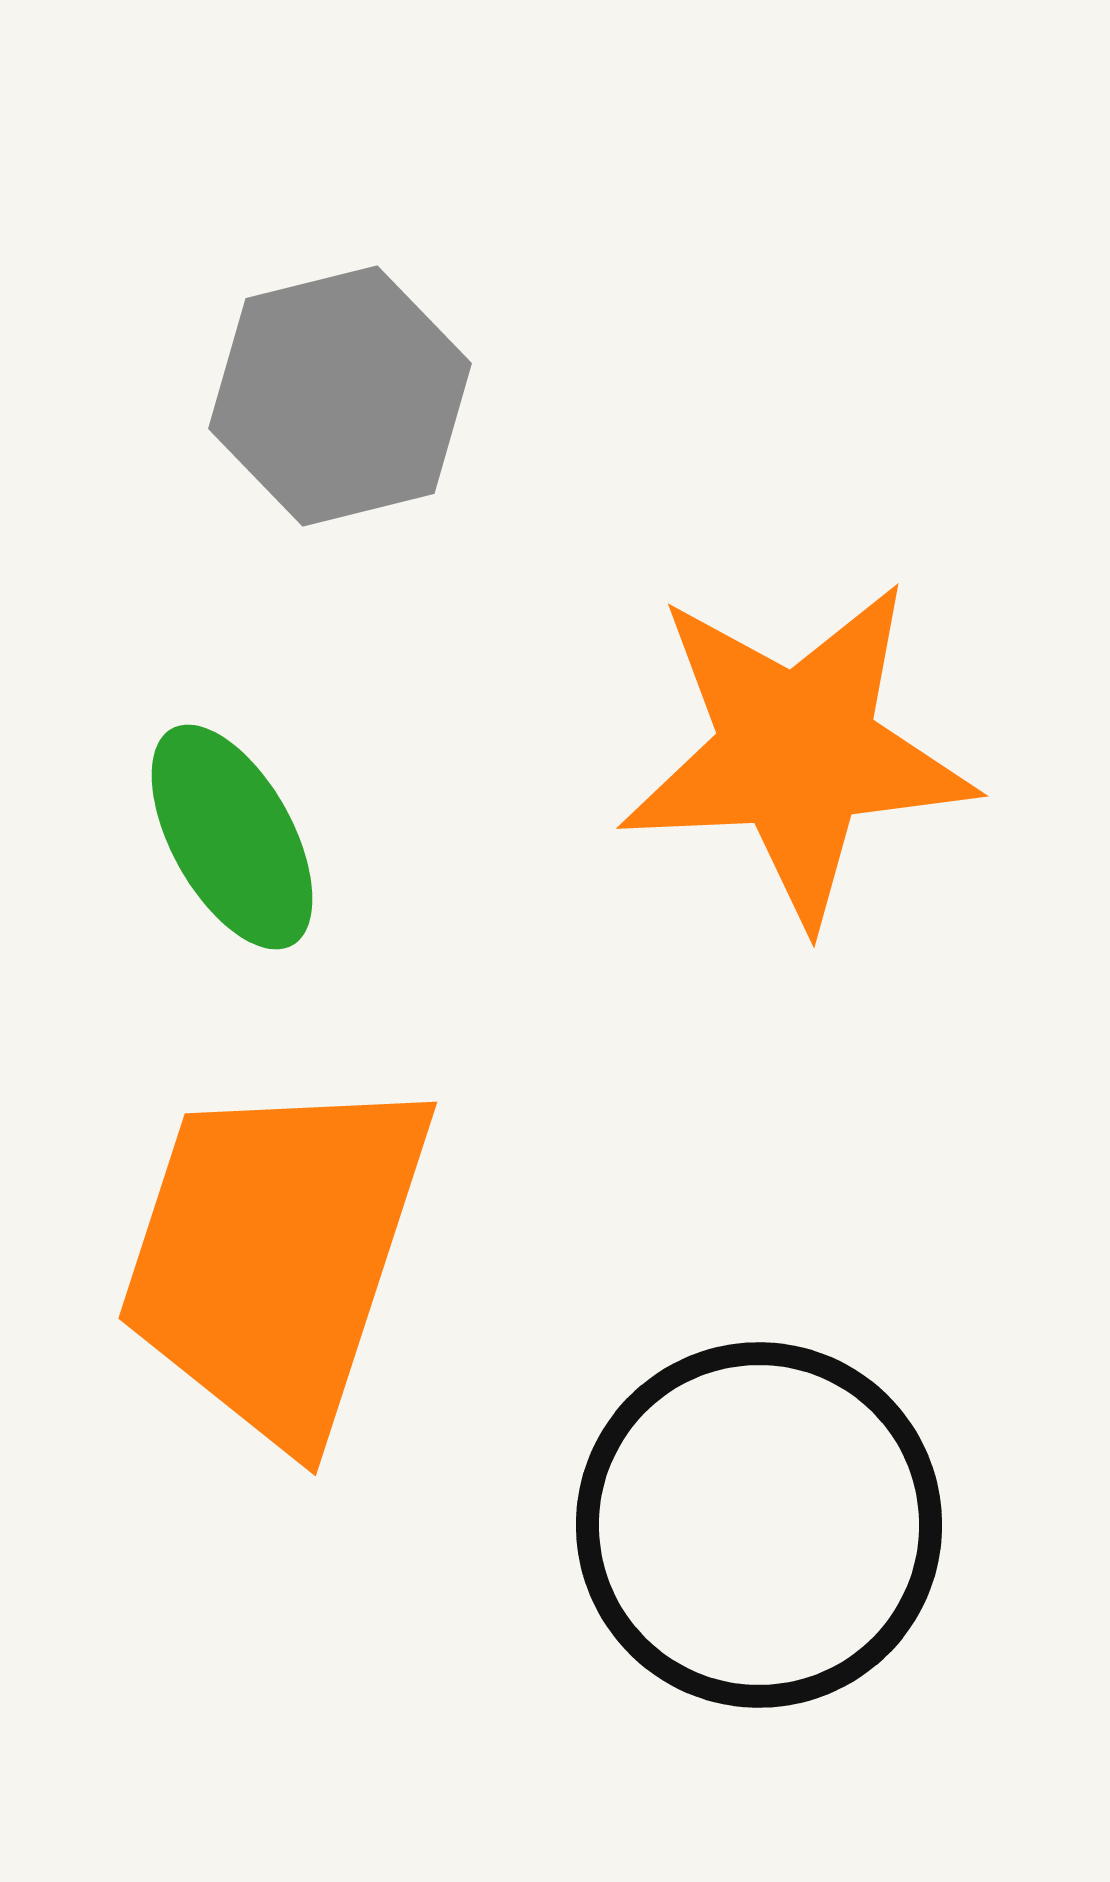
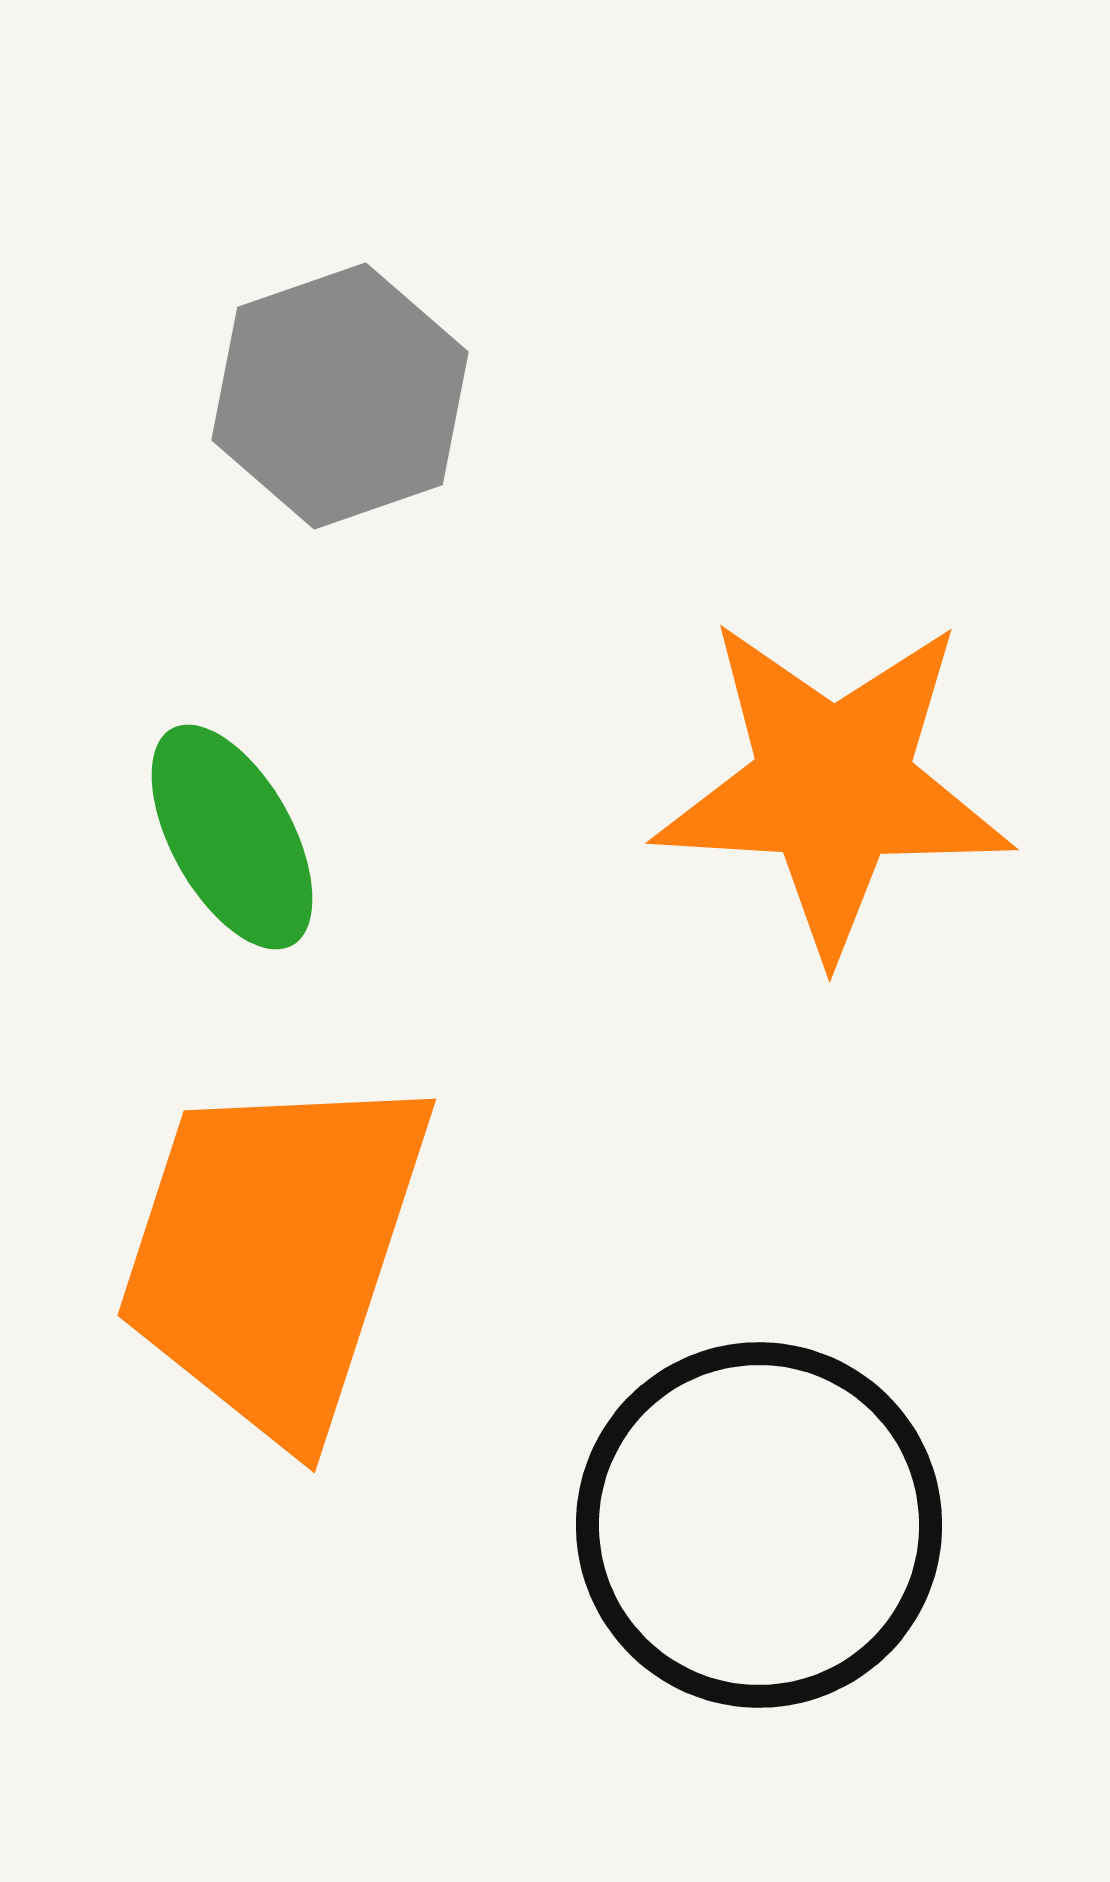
gray hexagon: rotated 5 degrees counterclockwise
orange star: moved 36 px right, 34 px down; rotated 6 degrees clockwise
orange trapezoid: moved 1 px left, 3 px up
